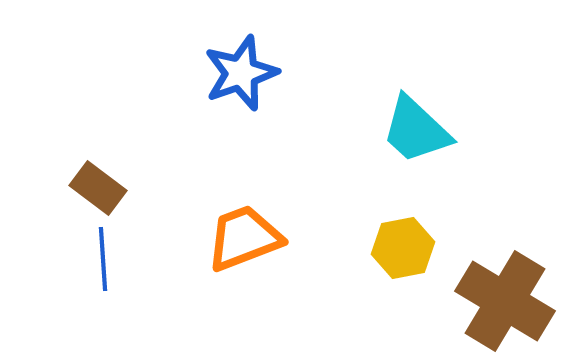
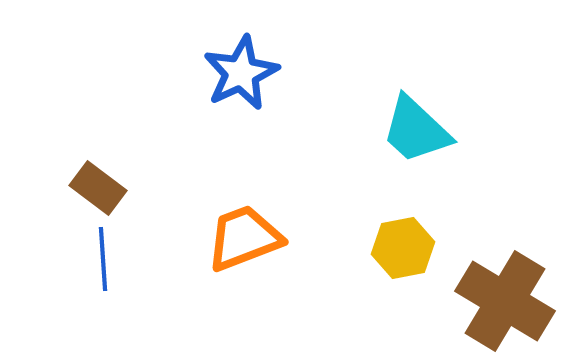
blue star: rotated 6 degrees counterclockwise
